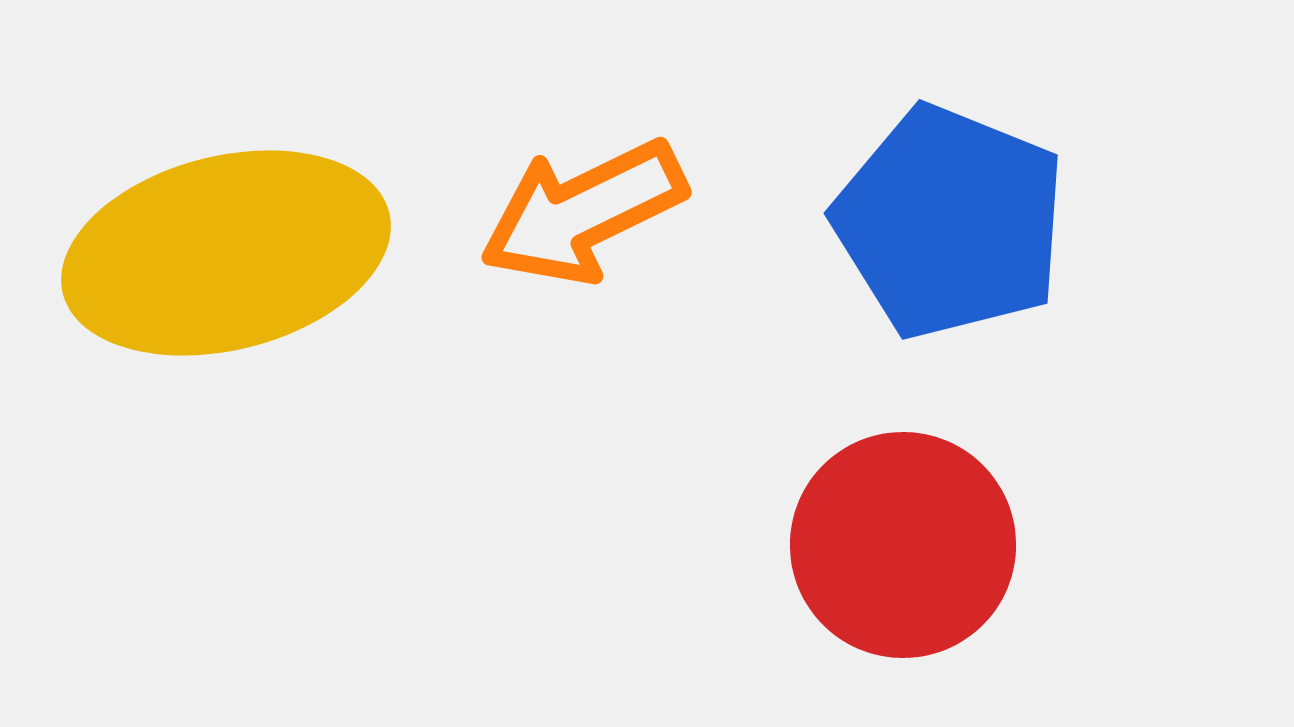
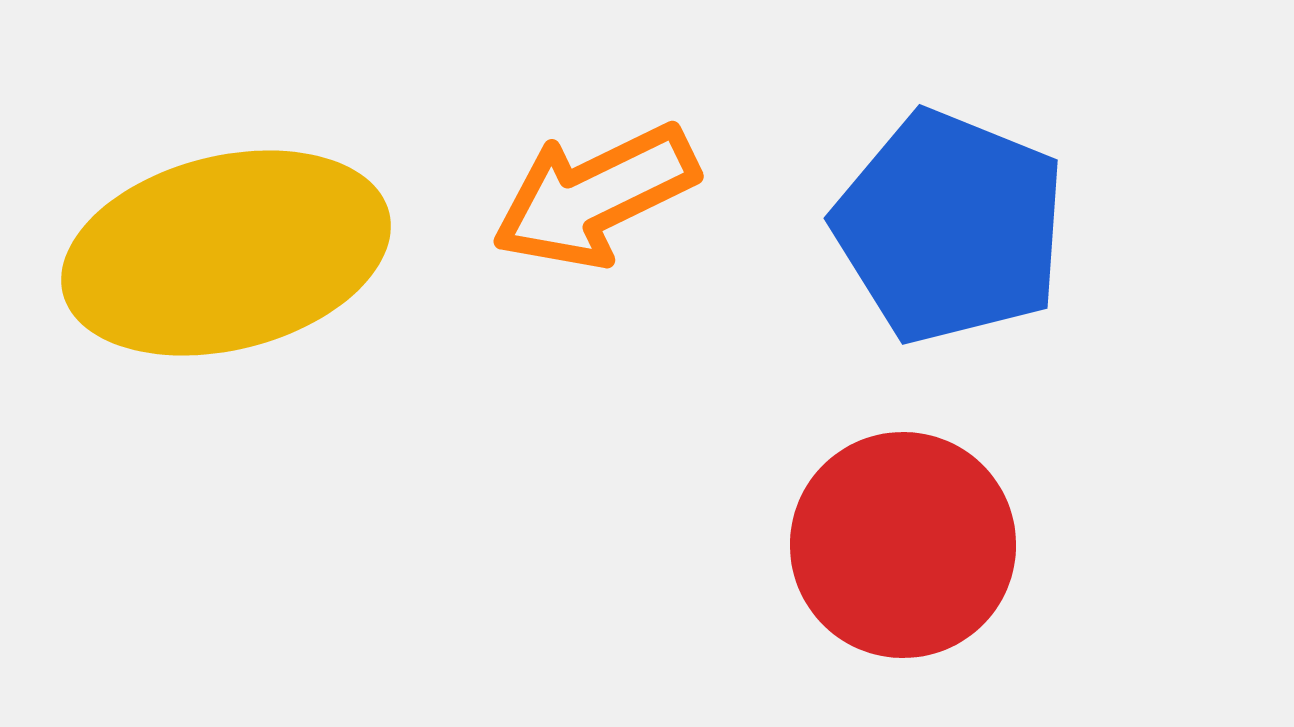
orange arrow: moved 12 px right, 16 px up
blue pentagon: moved 5 px down
